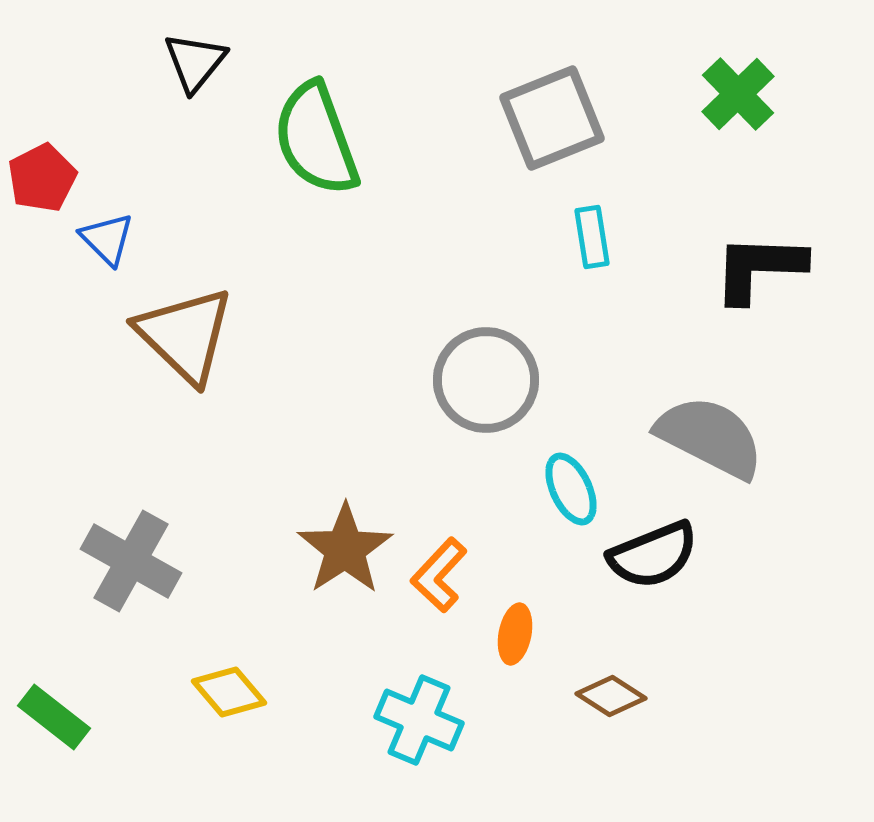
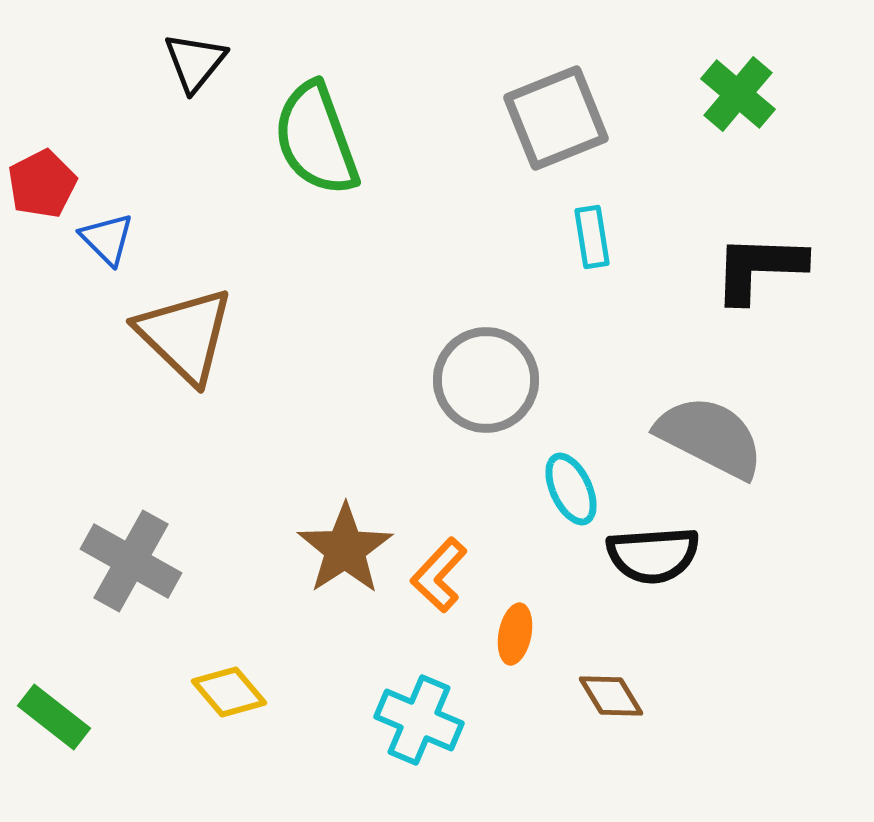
green cross: rotated 6 degrees counterclockwise
gray square: moved 4 px right
red pentagon: moved 6 px down
black semicircle: rotated 18 degrees clockwise
brown diamond: rotated 26 degrees clockwise
